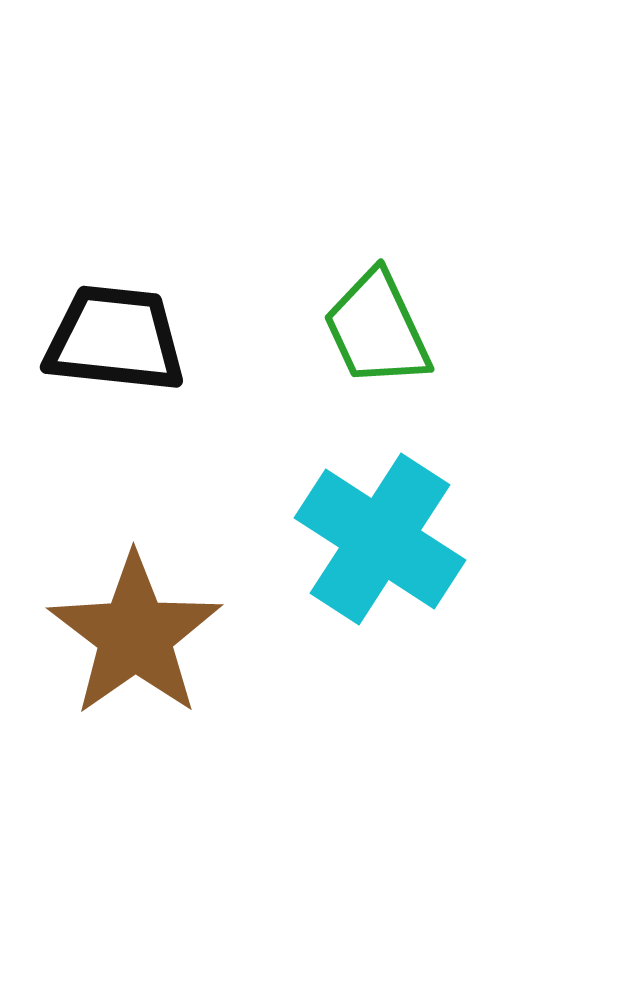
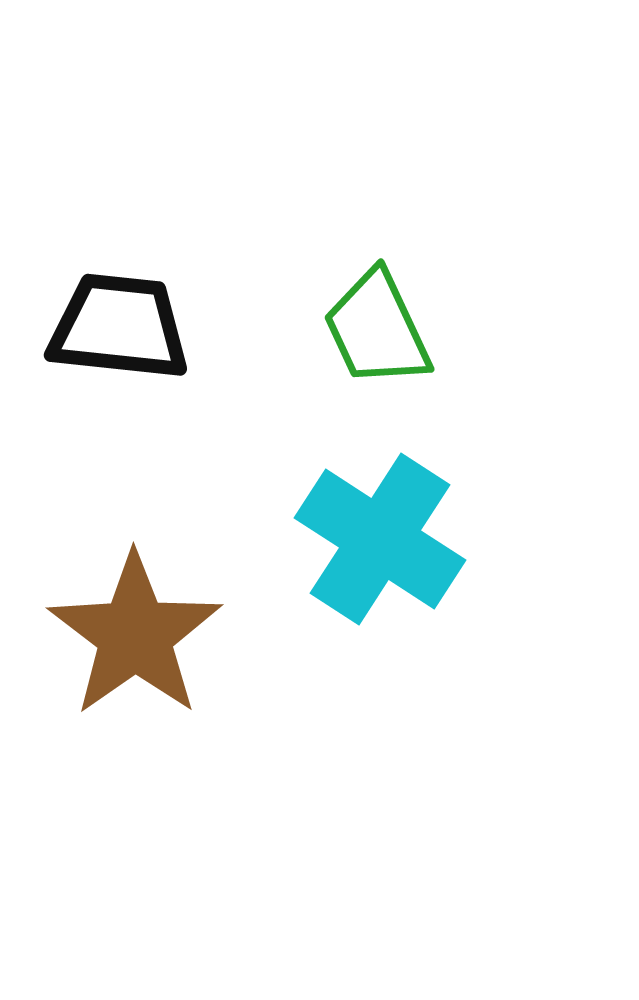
black trapezoid: moved 4 px right, 12 px up
